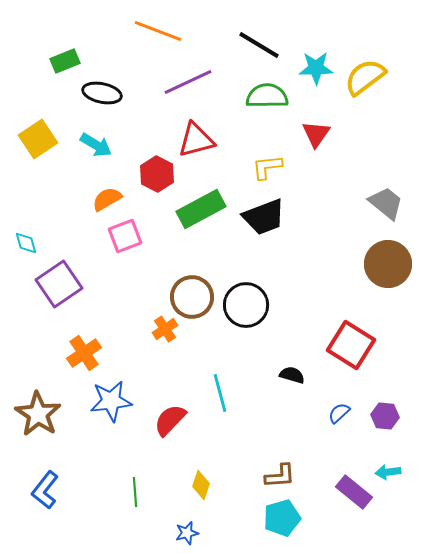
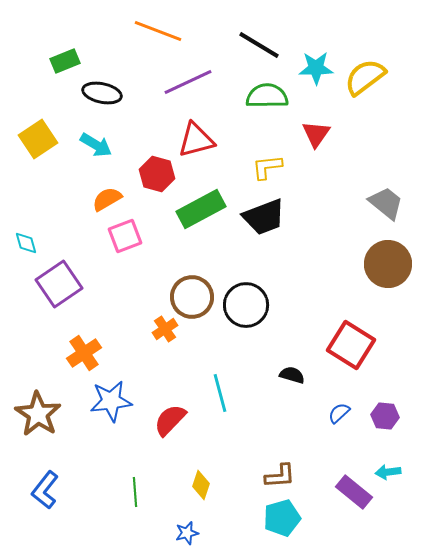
red hexagon at (157, 174): rotated 12 degrees counterclockwise
